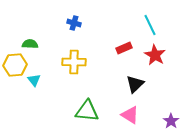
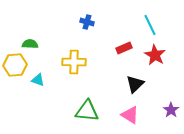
blue cross: moved 13 px right, 1 px up
cyan triangle: moved 4 px right; rotated 32 degrees counterclockwise
purple star: moved 11 px up
